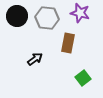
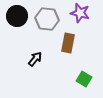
gray hexagon: moved 1 px down
black arrow: rotated 14 degrees counterclockwise
green square: moved 1 px right, 1 px down; rotated 21 degrees counterclockwise
